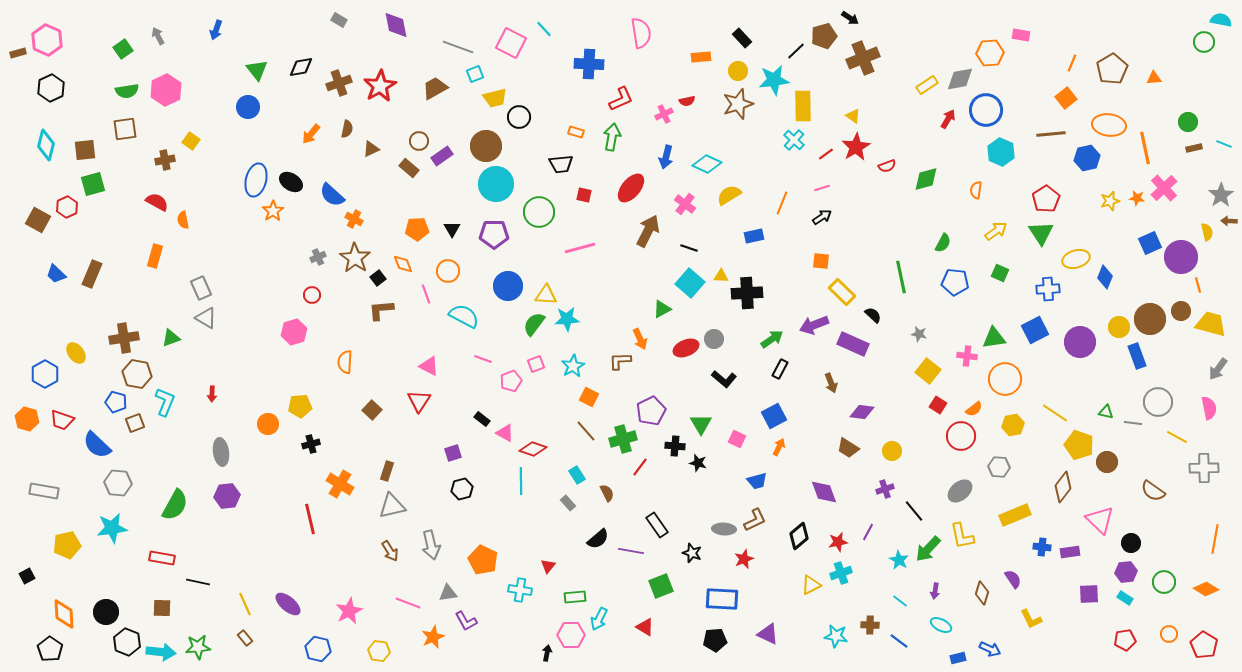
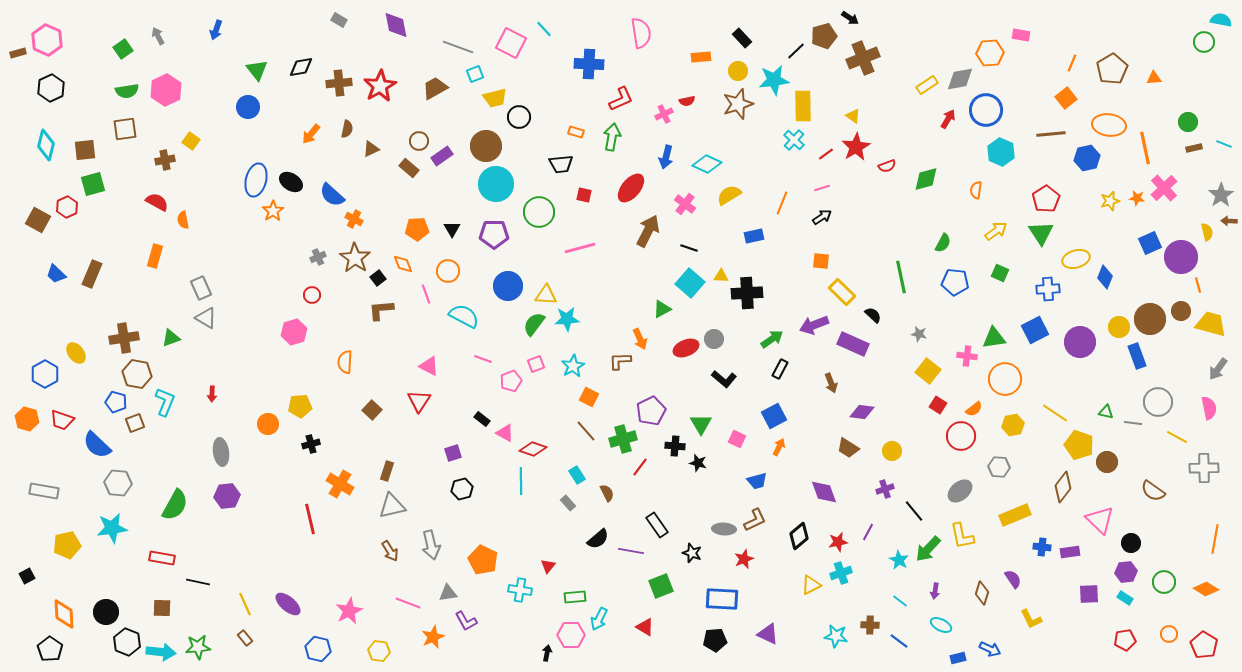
brown cross at (339, 83): rotated 15 degrees clockwise
